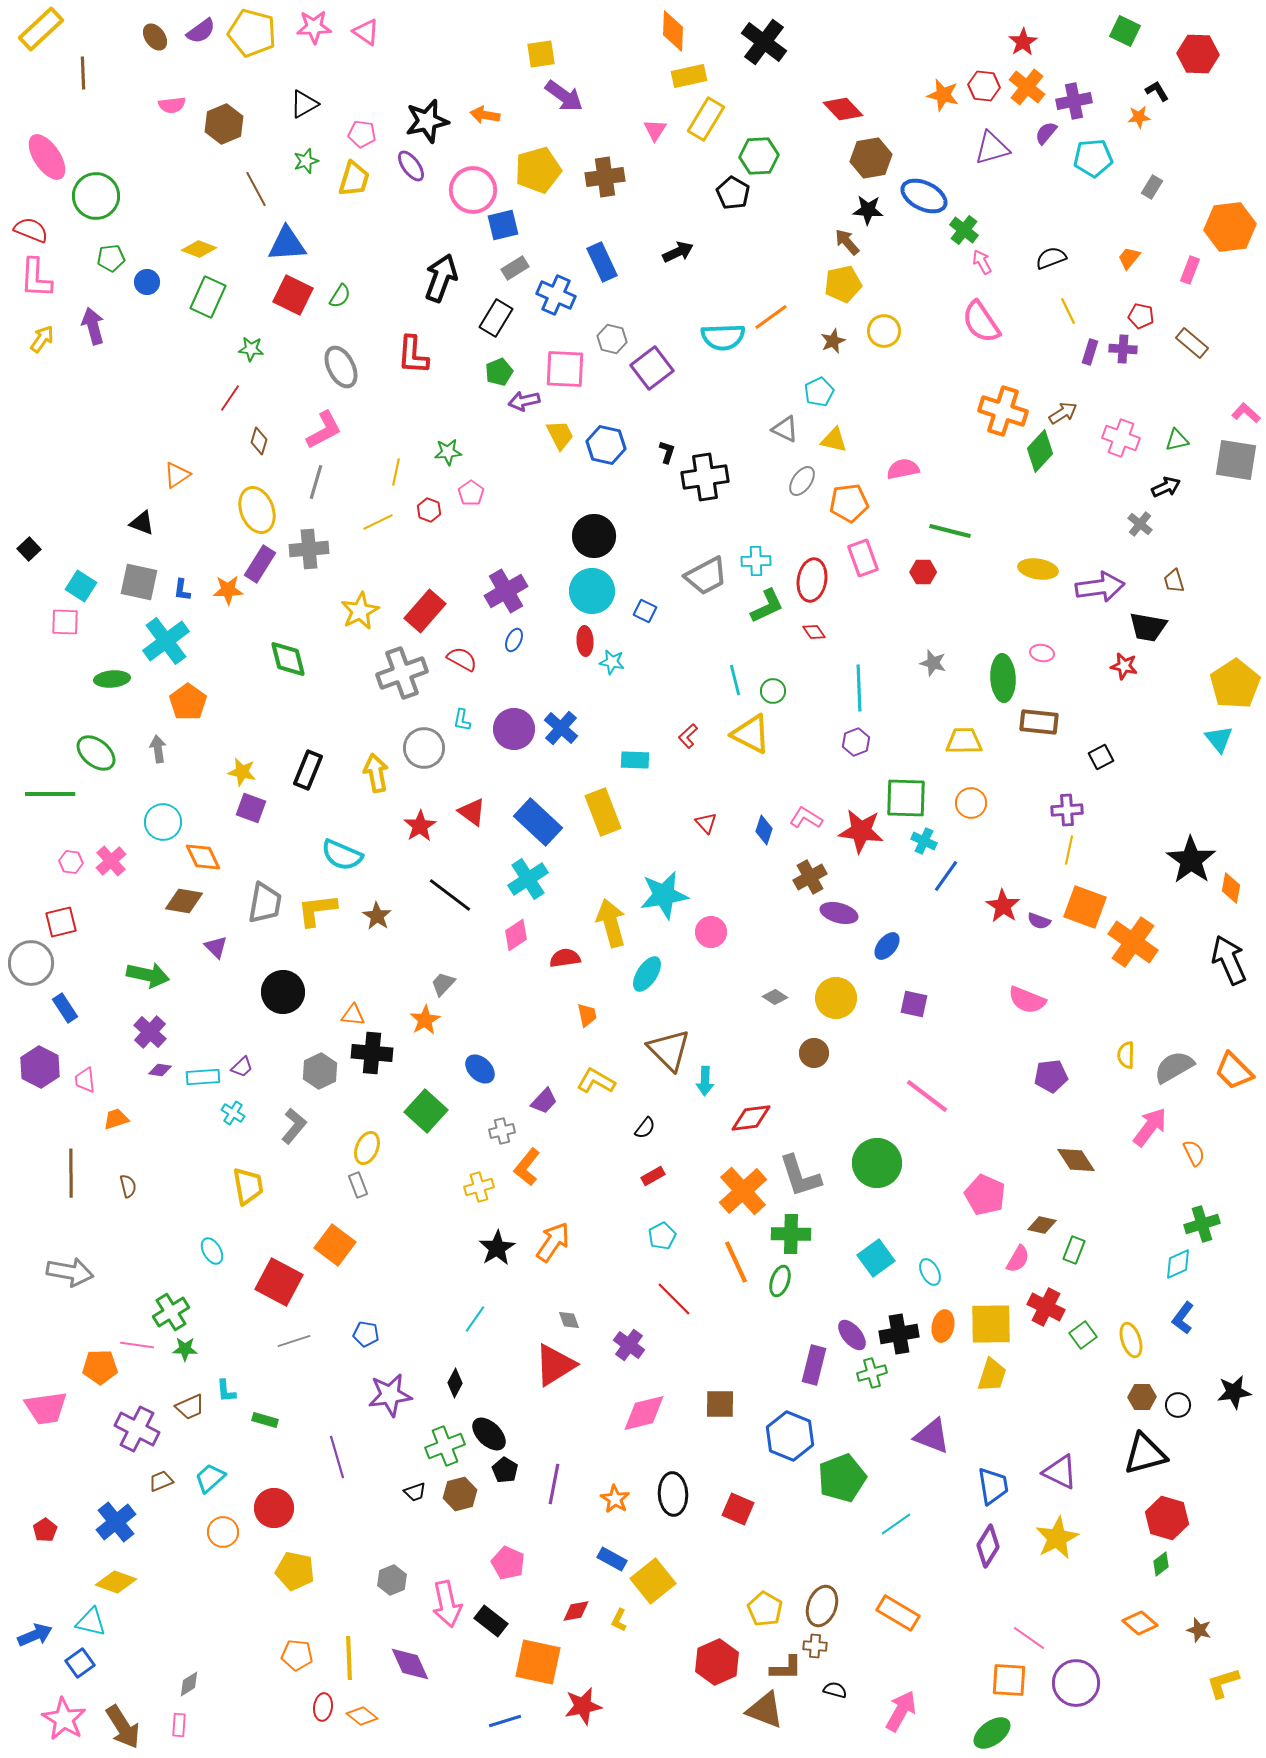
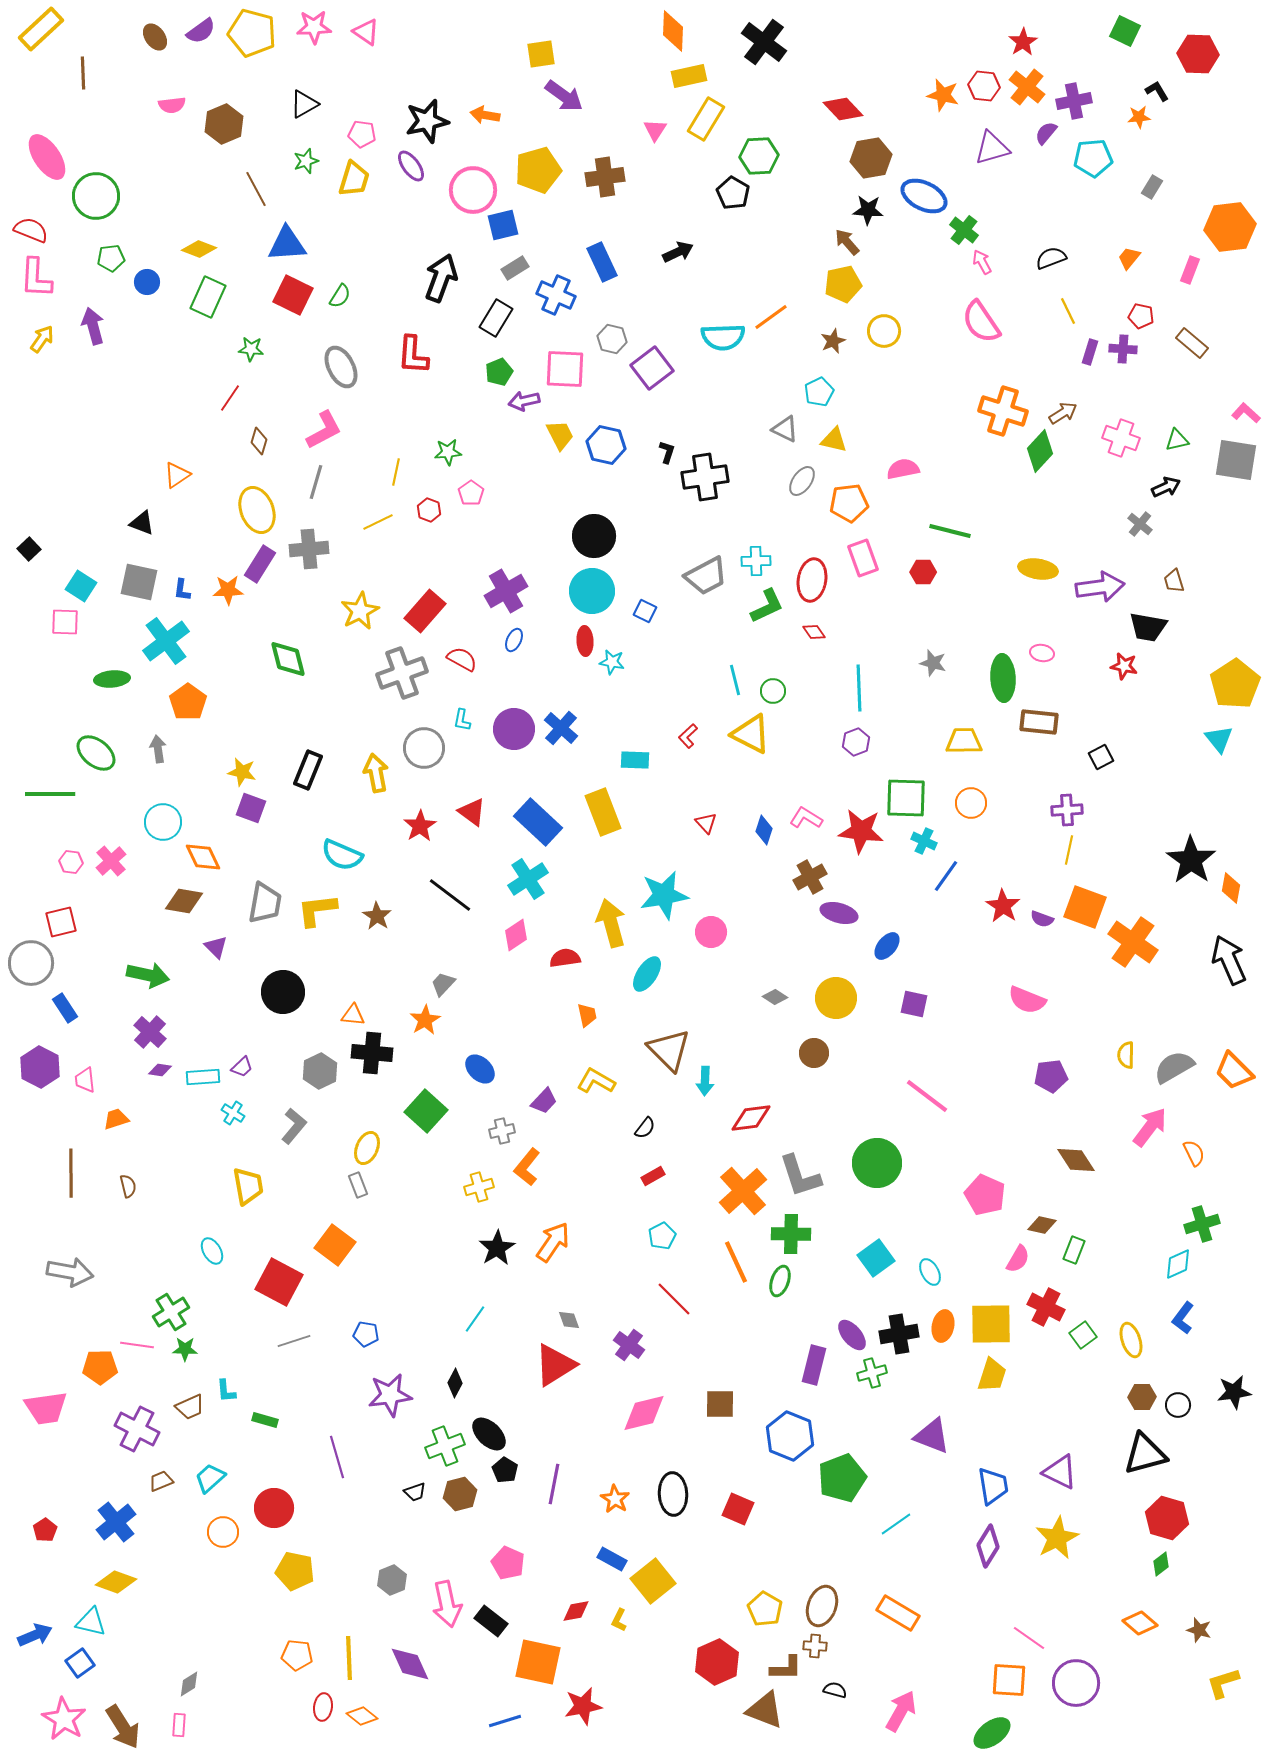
purple semicircle at (1039, 921): moved 3 px right, 2 px up
